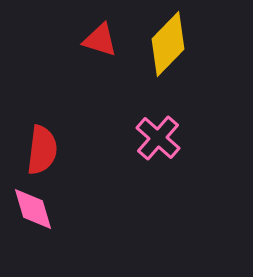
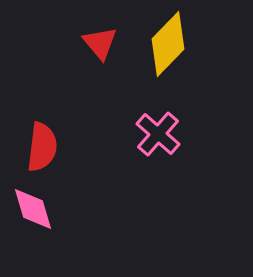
red triangle: moved 3 px down; rotated 33 degrees clockwise
pink cross: moved 4 px up
red semicircle: moved 3 px up
